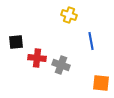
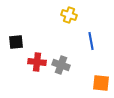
red cross: moved 4 px down
